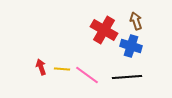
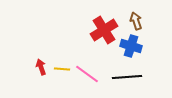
red cross: rotated 28 degrees clockwise
pink line: moved 1 px up
